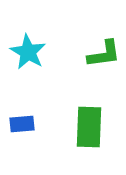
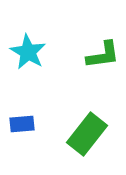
green L-shape: moved 1 px left, 1 px down
green rectangle: moved 2 px left, 7 px down; rotated 36 degrees clockwise
